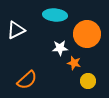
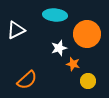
white star: moved 1 px left; rotated 14 degrees counterclockwise
orange star: moved 1 px left, 1 px down
